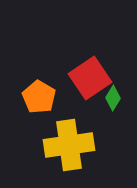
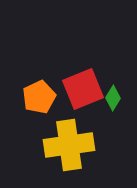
red square: moved 7 px left, 11 px down; rotated 12 degrees clockwise
orange pentagon: rotated 16 degrees clockwise
